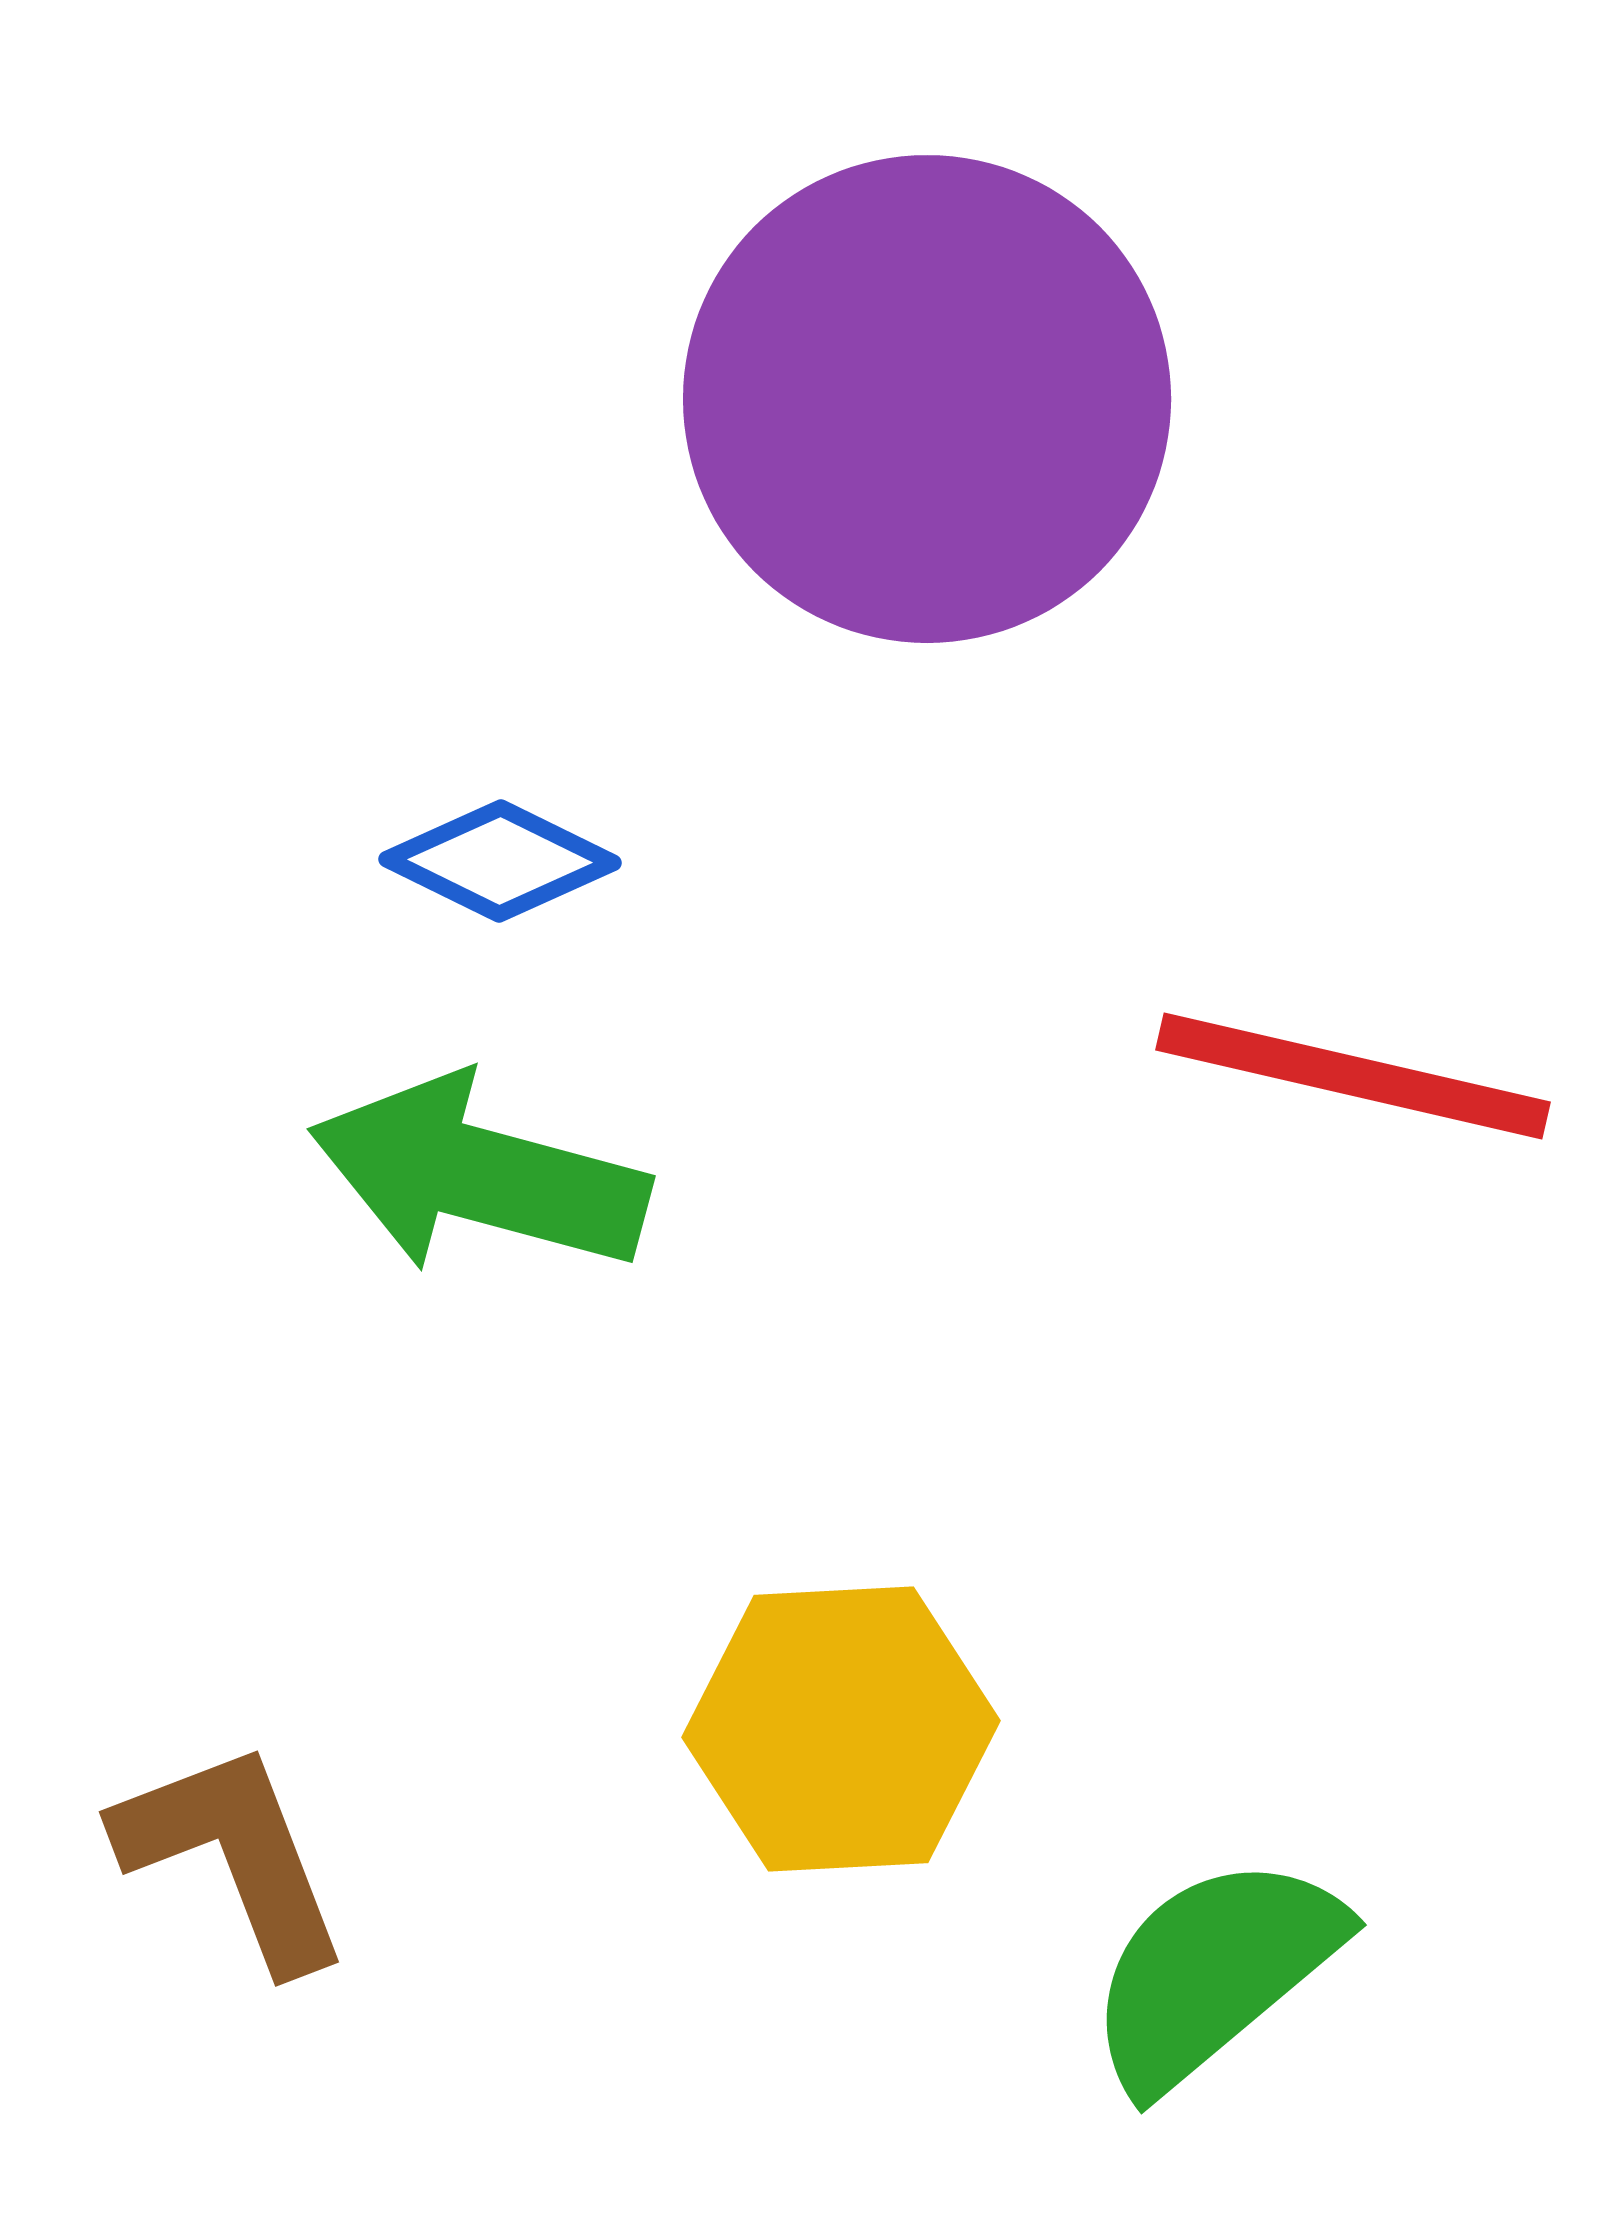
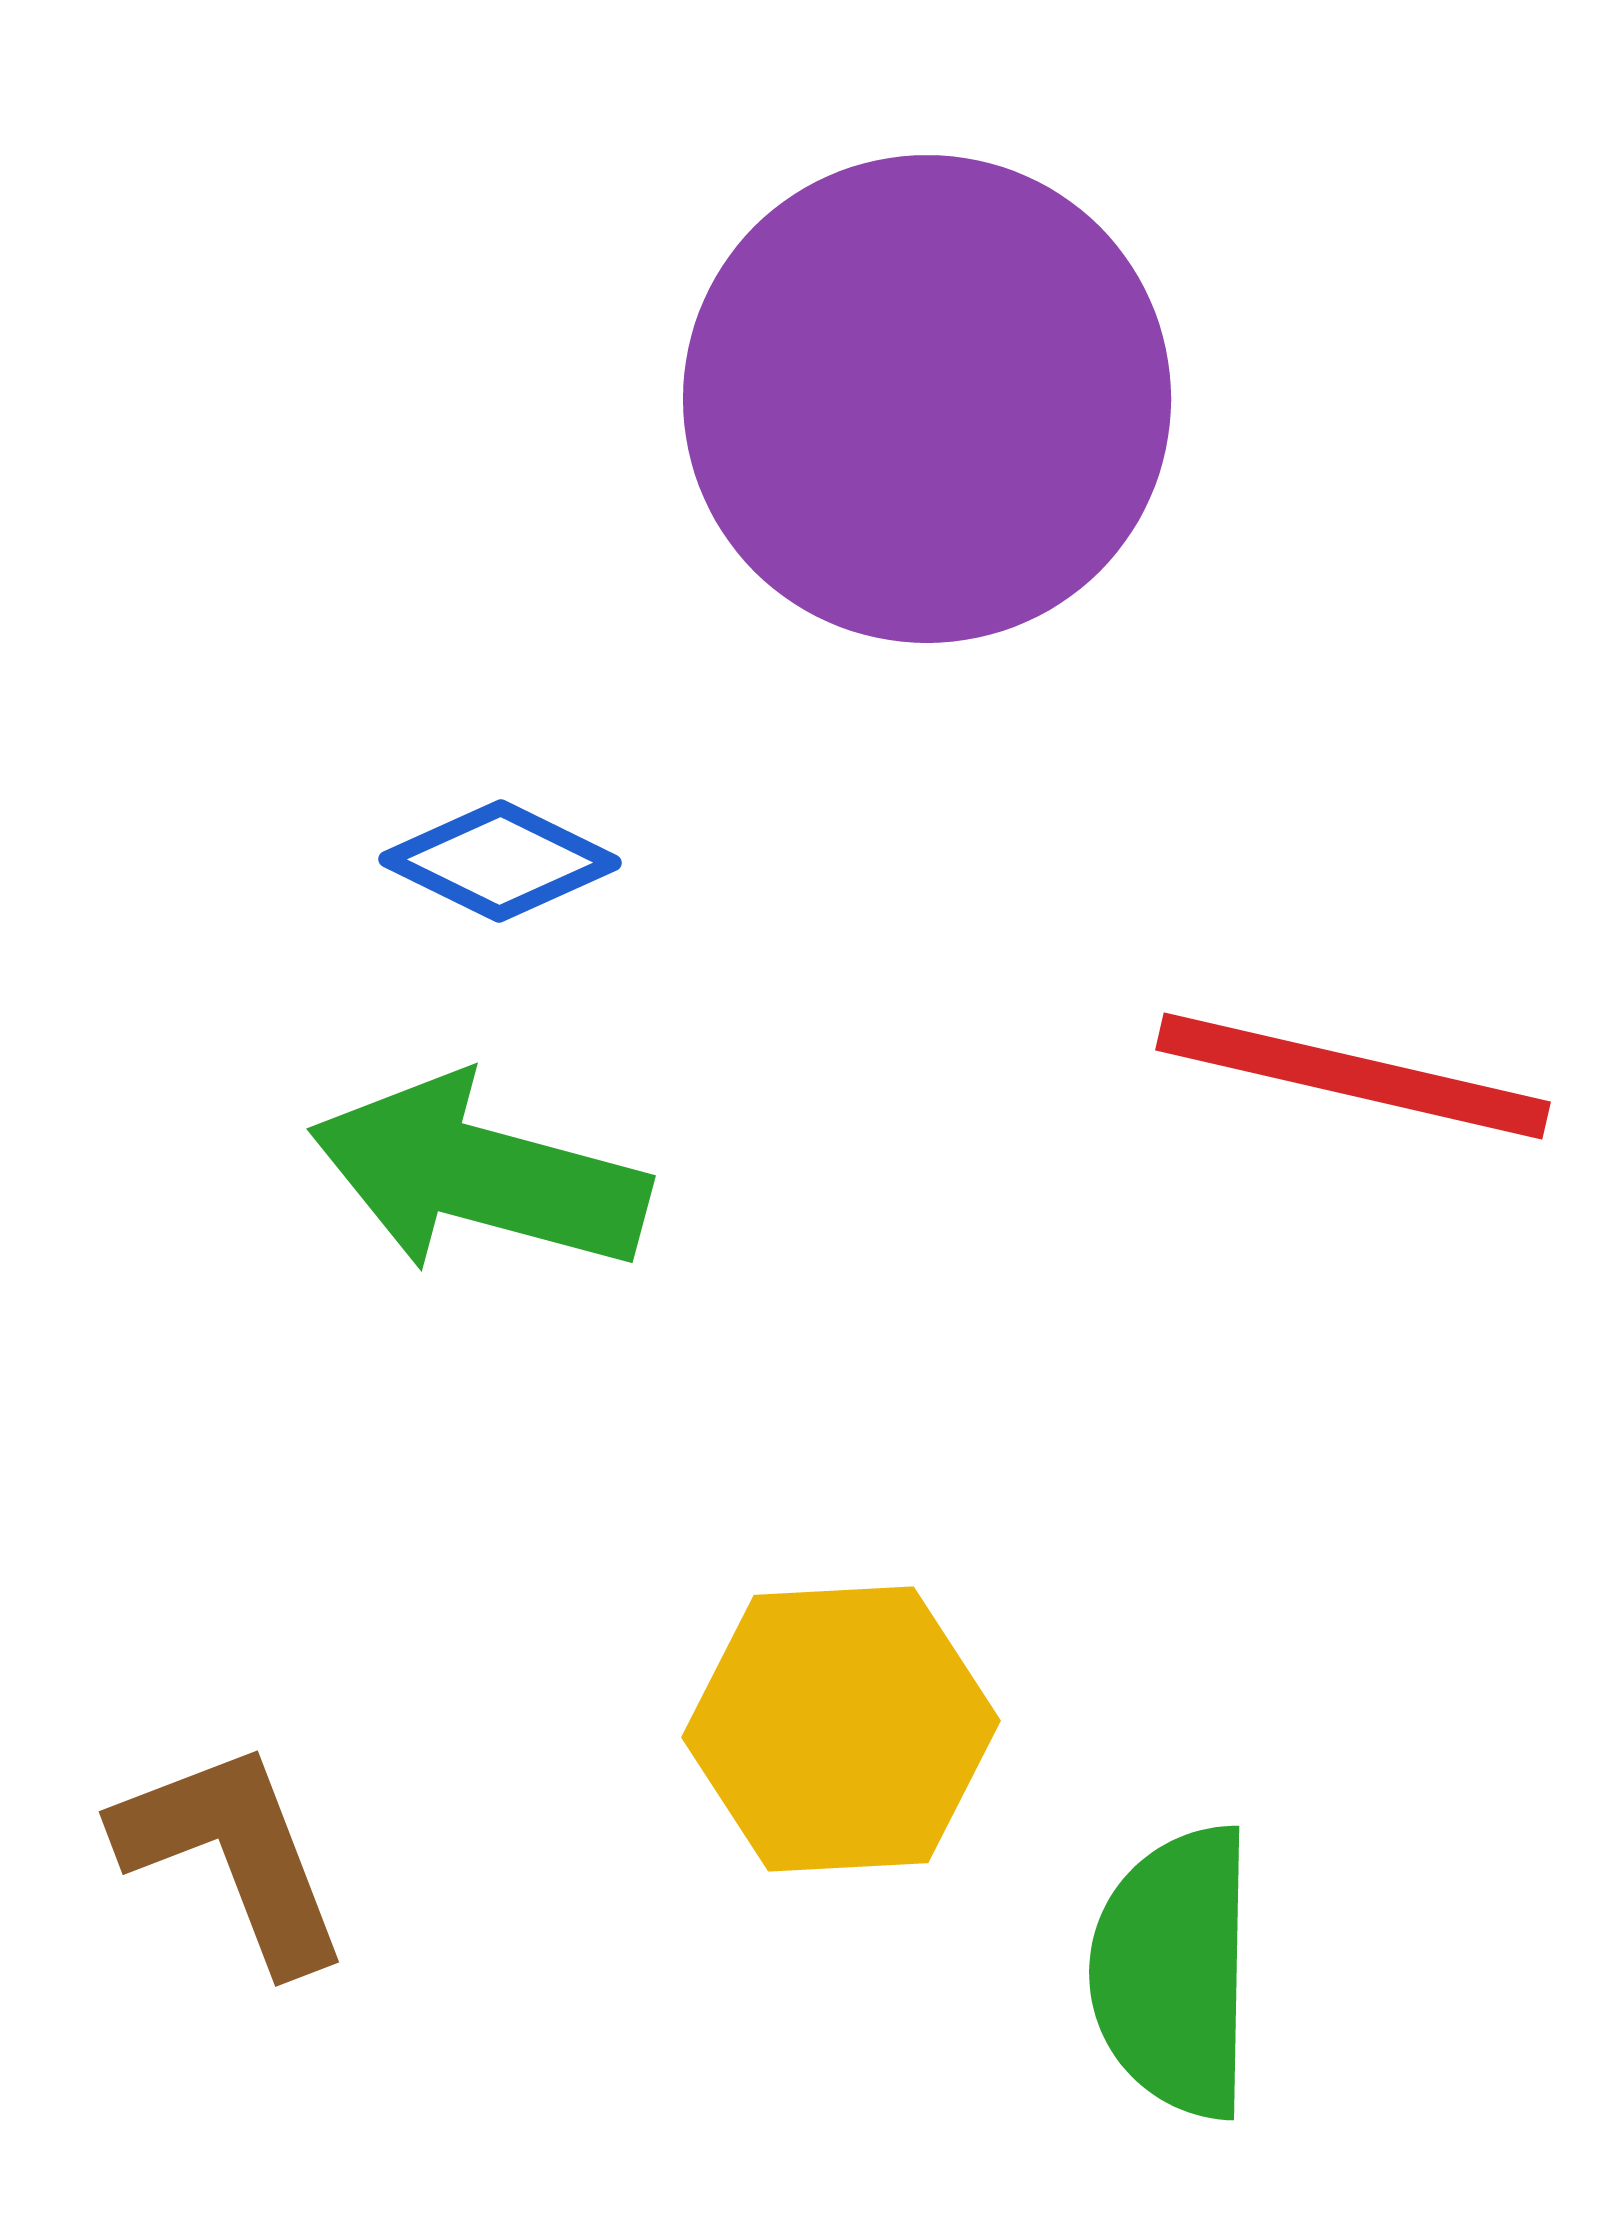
green semicircle: moved 40 px left; rotated 49 degrees counterclockwise
